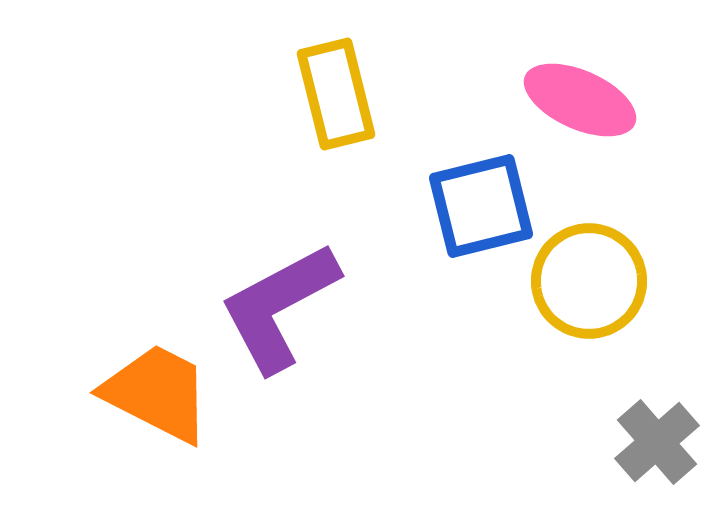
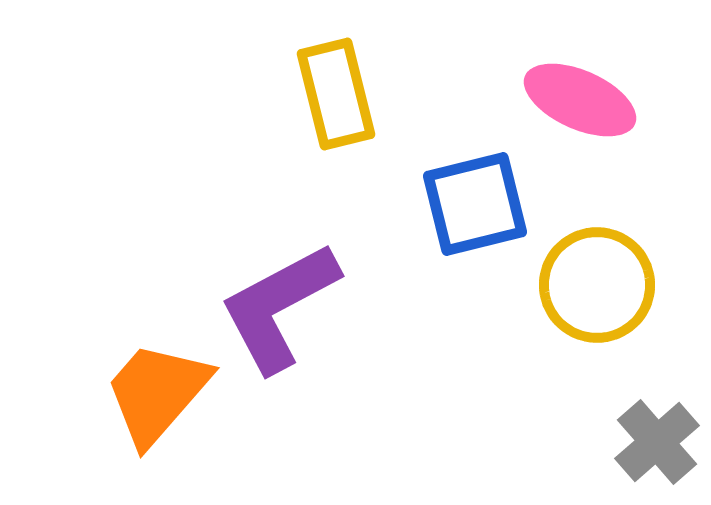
blue square: moved 6 px left, 2 px up
yellow circle: moved 8 px right, 4 px down
orange trapezoid: rotated 76 degrees counterclockwise
